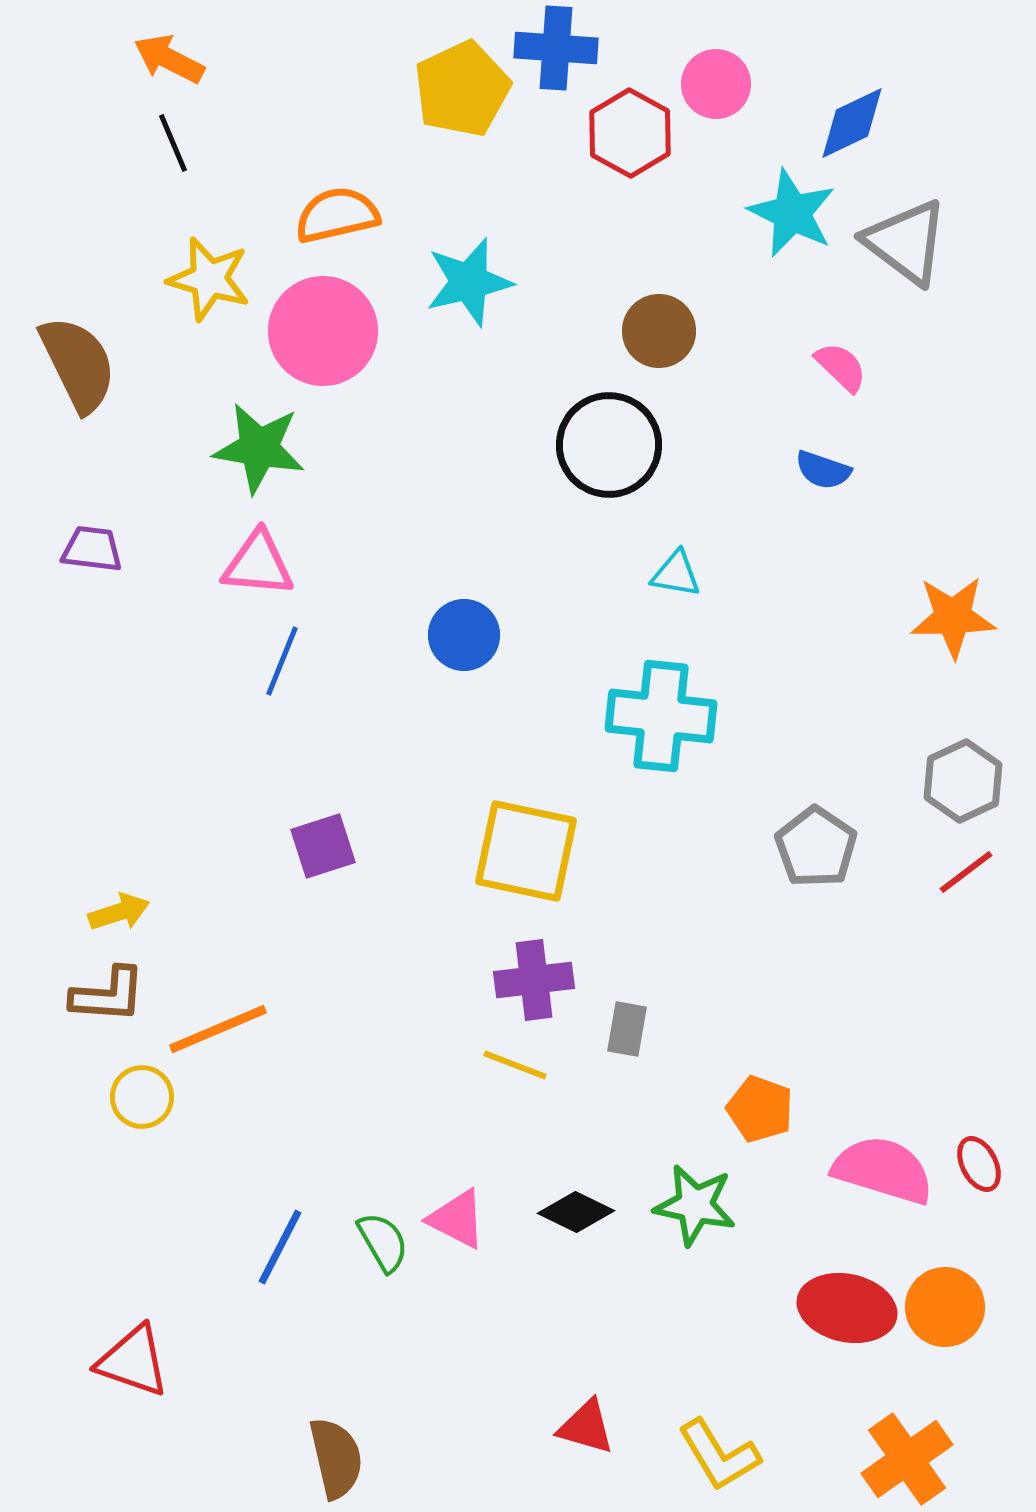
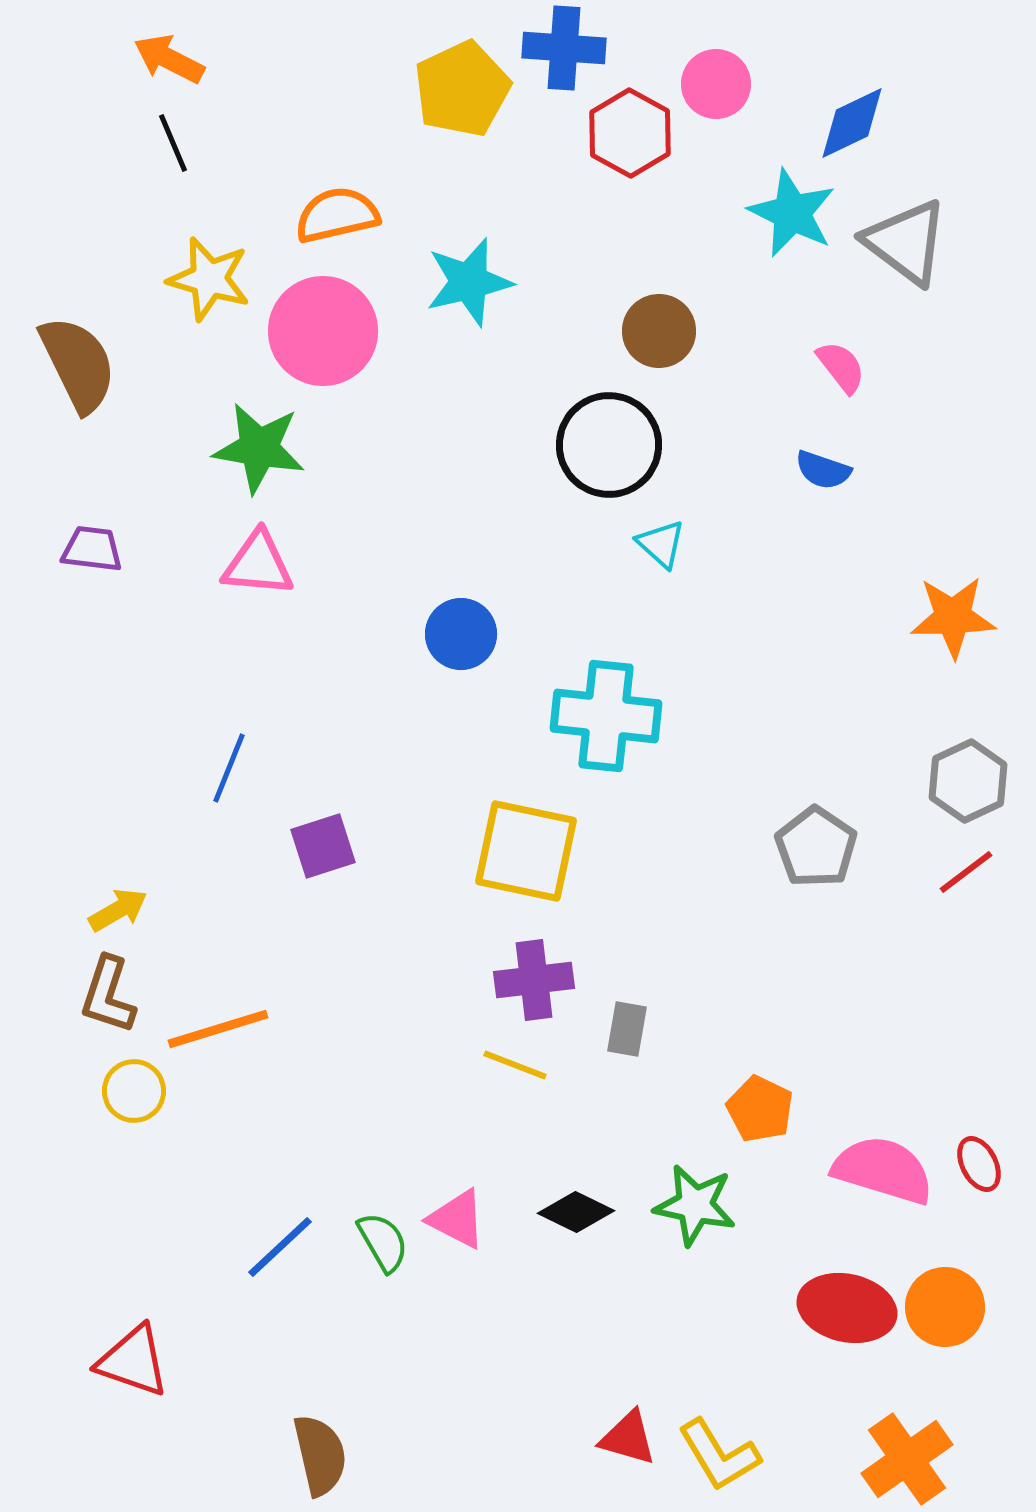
blue cross at (556, 48): moved 8 px right
pink semicircle at (841, 367): rotated 8 degrees clockwise
cyan triangle at (676, 574): moved 15 px left, 30 px up; rotated 32 degrees clockwise
blue circle at (464, 635): moved 3 px left, 1 px up
blue line at (282, 661): moved 53 px left, 107 px down
cyan cross at (661, 716): moved 55 px left
gray hexagon at (963, 781): moved 5 px right
yellow arrow at (119, 912): moved 1 px left, 2 px up; rotated 12 degrees counterclockwise
brown L-shape at (108, 995): rotated 104 degrees clockwise
orange line at (218, 1029): rotated 6 degrees clockwise
yellow circle at (142, 1097): moved 8 px left, 6 px up
orange pentagon at (760, 1109): rotated 6 degrees clockwise
blue line at (280, 1247): rotated 20 degrees clockwise
red triangle at (586, 1427): moved 42 px right, 11 px down
brown semicircle at (336, 1458): moved 16 px left, 3 px up
